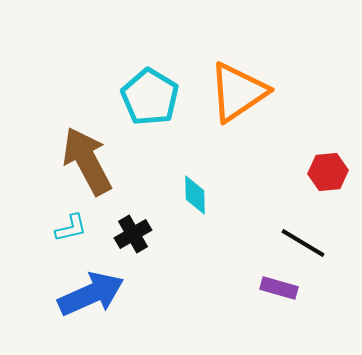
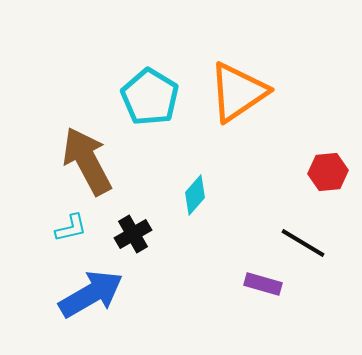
cyan diamond: rotated 42 degrees clockwise
purple rectangle: moved 16 px left, 4 px up
blue arrow: rotated 6 degrees counterclockwise
